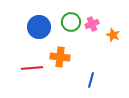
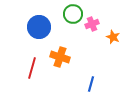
green circle: moved 2 px right, 8 px up
orange star: moved 2 px down
orange cross: rotated 12 degrees clockwise
red line: rotated 70 degrees counterclockwise
blue line: moved 4 px down
